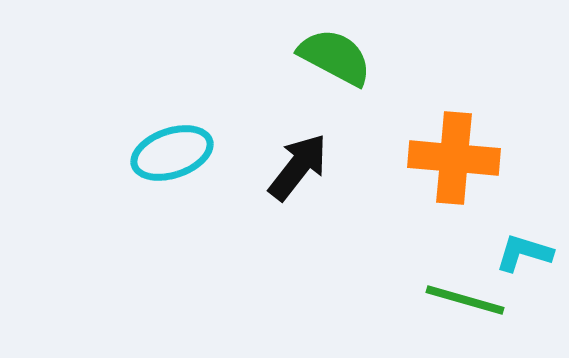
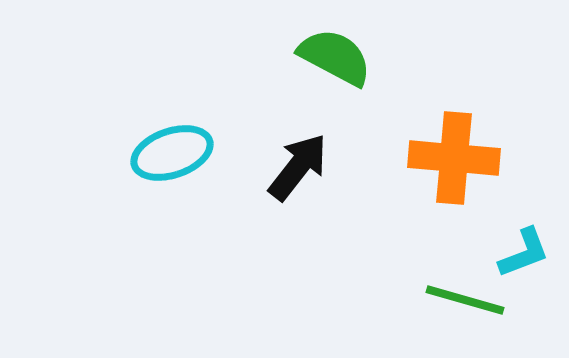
cyan L-shape: rotated 142 degrees clockwise
